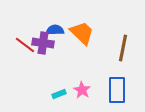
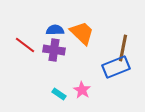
purple cross: moved 11 px right, 7 px down
blue rectangle: moved 1 px left, 23 px up; rotated 68 degrees clockwise
cyan rectangle: rotated 56 degrees clockwise
